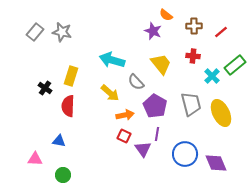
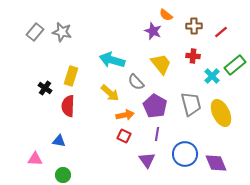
purple triangle: moved 4 px right, 11 px down
